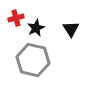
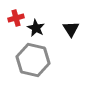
black star: rotated 18 degrees counterclockwise
